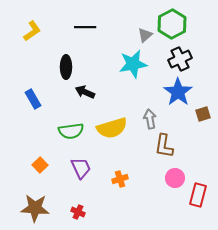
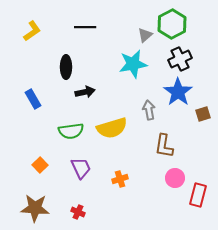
black arrow: rotated 144 degrees clockwise
gray arrow: moved 1 px left, 9 px up
